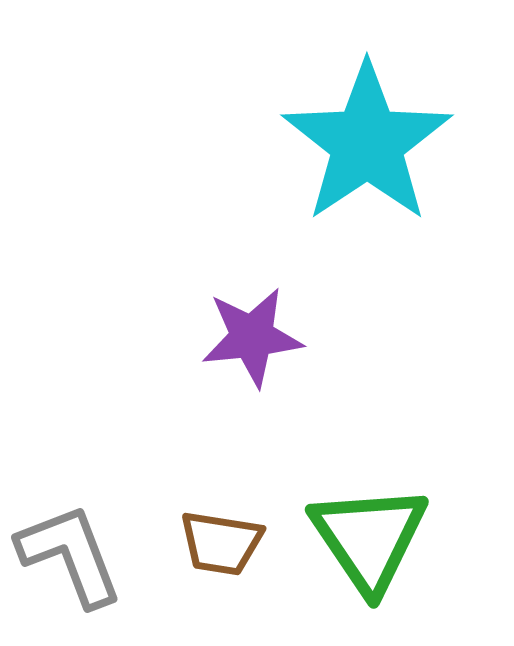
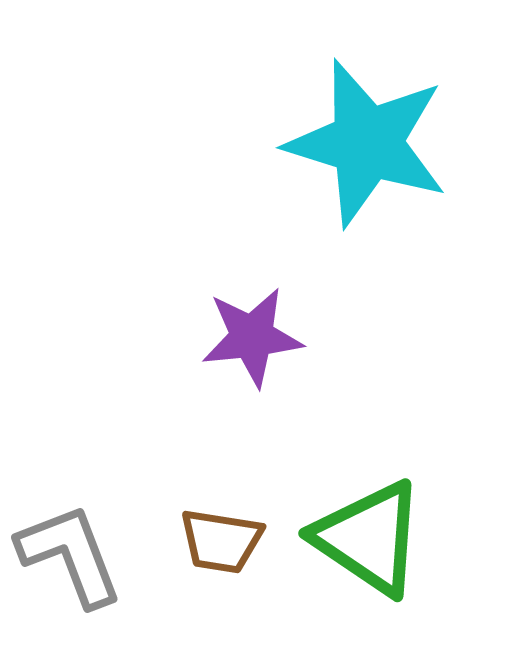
cyan star: rotated 21 degrees counterclockwise
green triangle: rotated 22 degrees counterclockwise
brown trapezoid: moved 2 px up
